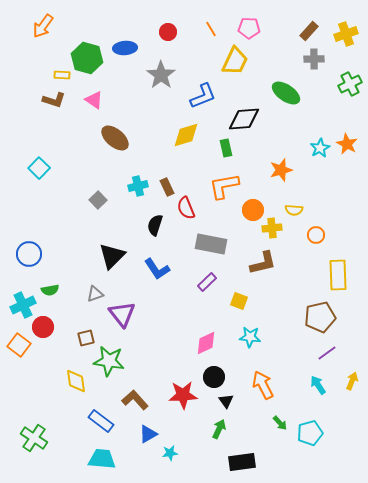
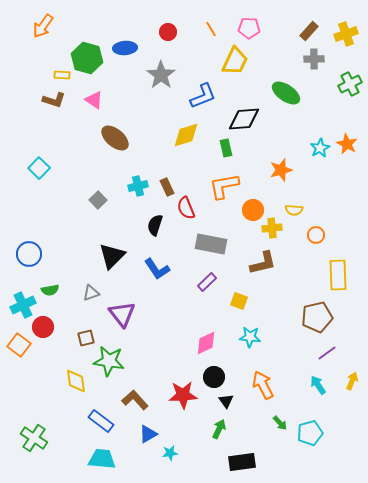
gray triangle at (95, 294): moved 4 px left, 1 px up
brown pentagon at (320, 317): moved 3 px left
